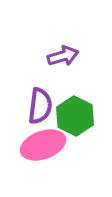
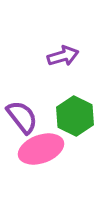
purple semicircle: moved 18 px left, 11 px down; rotated 45 degrees counterclockwise
pink ellipse: moved 2 px left, 4 px down
